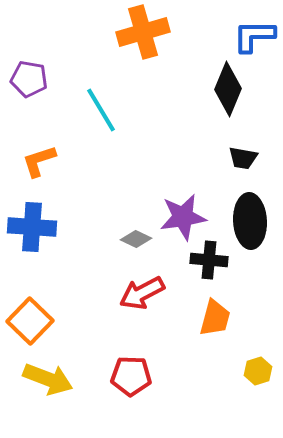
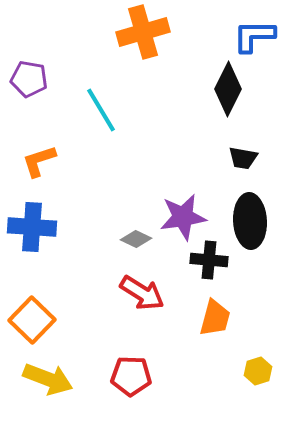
black diamond: rotated 4 degrees clockwise
red arrow: rotated 120 degrees counterclockwise
orange square: moved 2 px right, 1 px up
